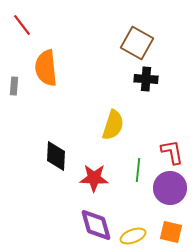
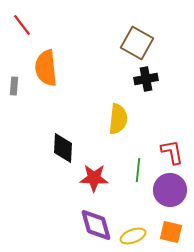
black cross: rotated 15 degrees counterclockwise
yellow semicircle: moved 5 px right, 6 px up; rotated 12 degrees counterclockwise
black diamond: moved 7 px right, 8 px up
purple circle: moved 2 px down
